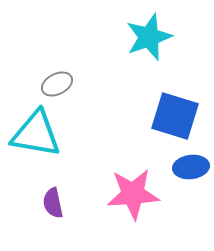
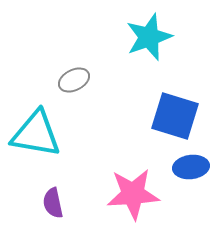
gray ellipse: moved 17 px right, 4 px up
